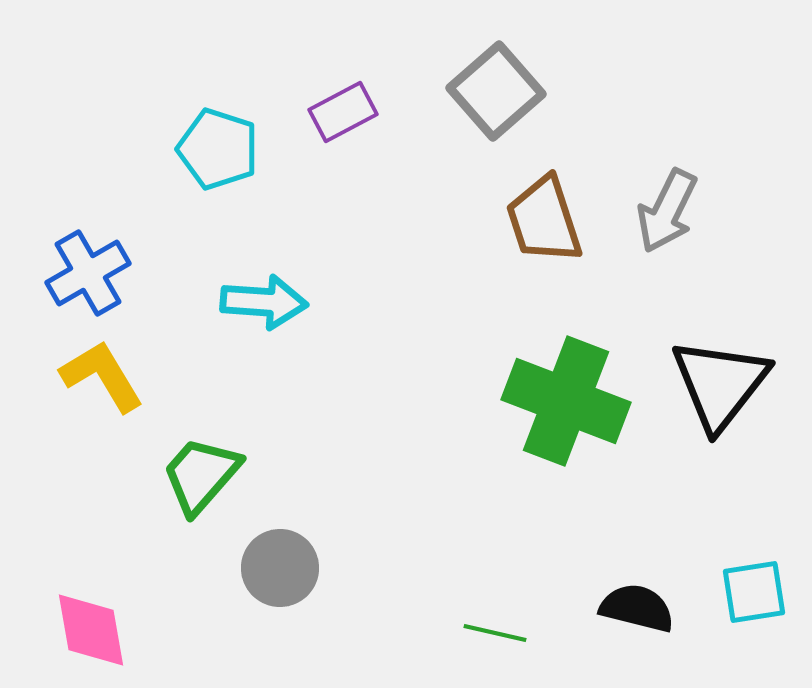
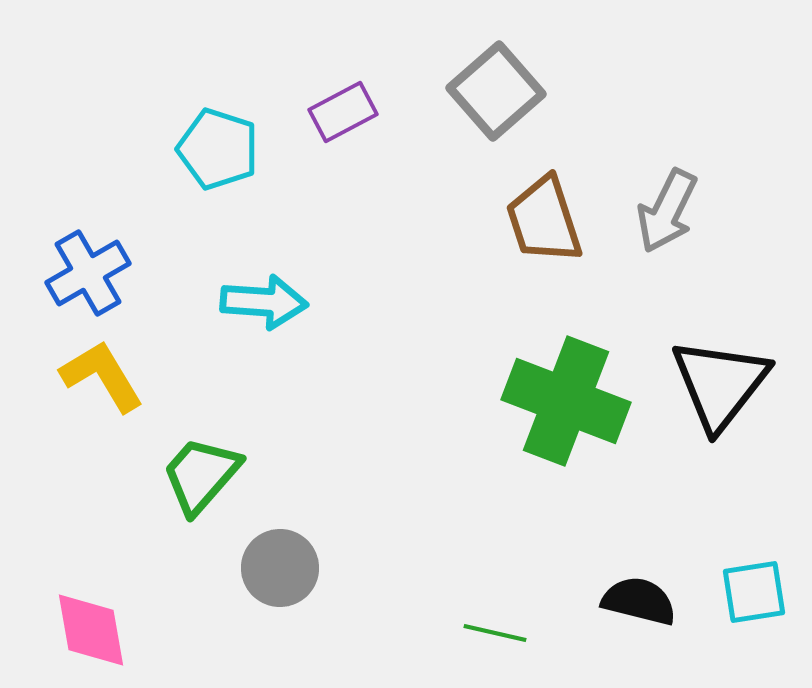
black semicircle: moved 2 px right, 7 px up
